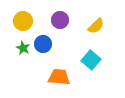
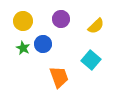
purple circle: moved 1 px right, 1 px up
orange trapezoid: rotated 65 degrees clockwise
